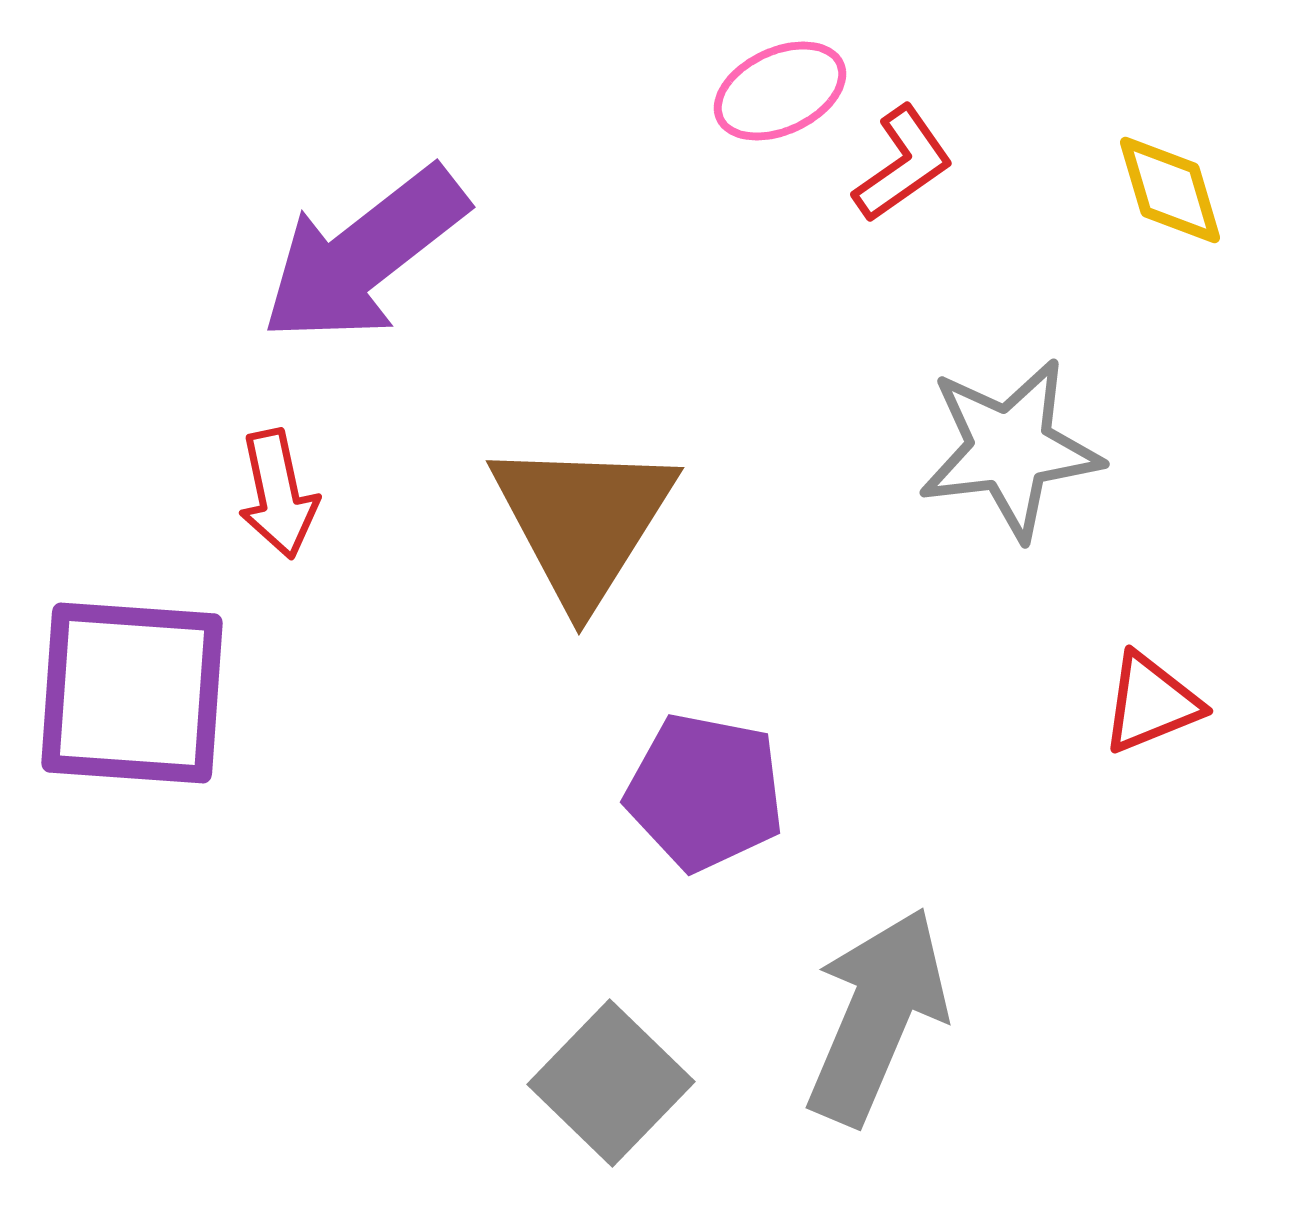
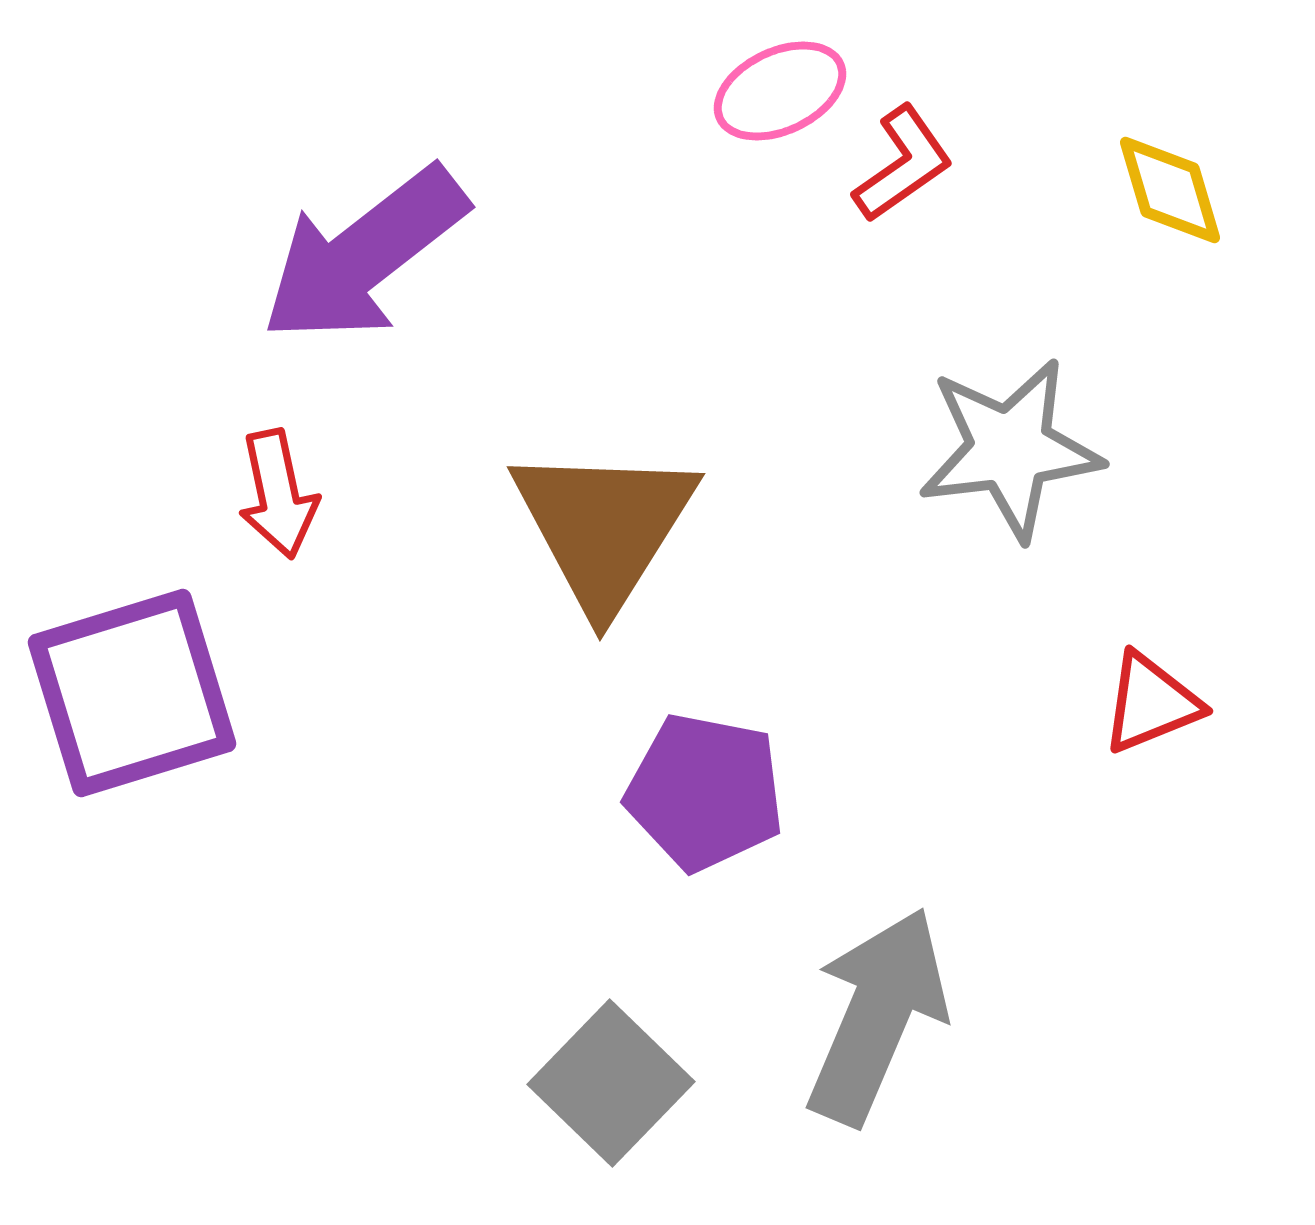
brown triangle: moved 21 px right, 6 px down
purple square: rotated 21 degrees counterclockwise
